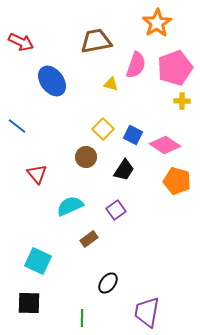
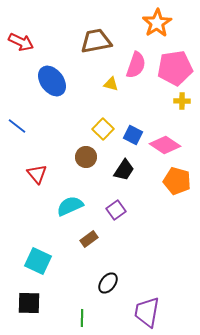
pink pentagon: rotated 12 degrees clockwise
